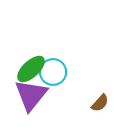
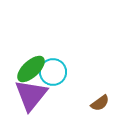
brown semicircle: rotated 12 degrees clockwise
